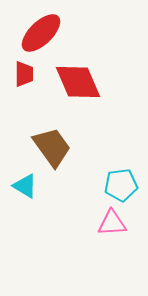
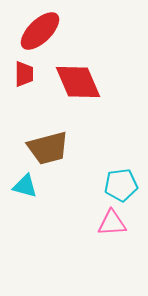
red ellipse: moved 1 px left, 2 px up
brown trapezoid: moved 4 px left, 1 px down; rotated 111 degrees clockwise
cyan triangle: rotated 16 degrees counterclockwise
